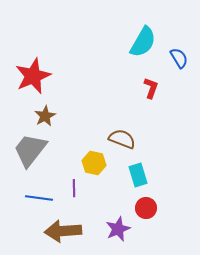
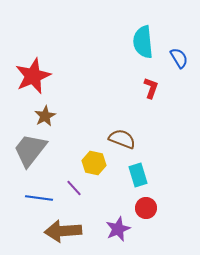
cyan semicircle: rotated 144 degrees clockwise
purple line: rotated 42 degrees counterclockwise
